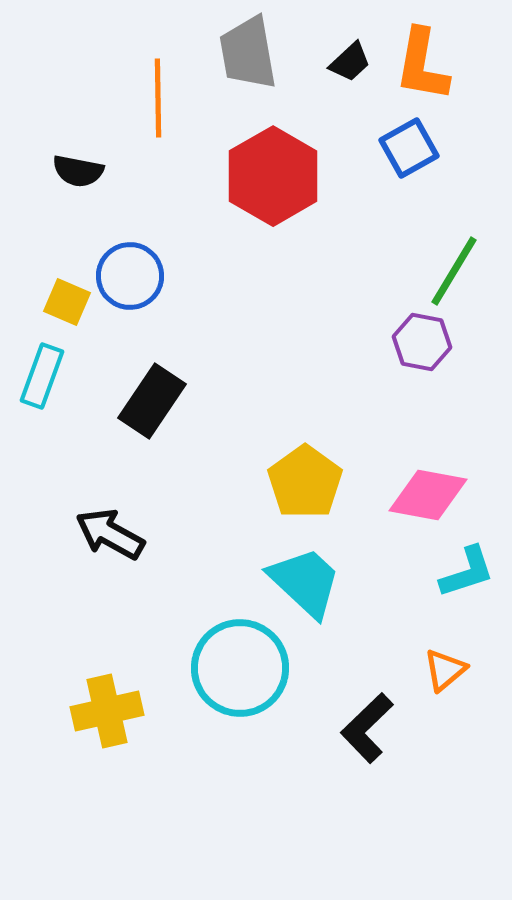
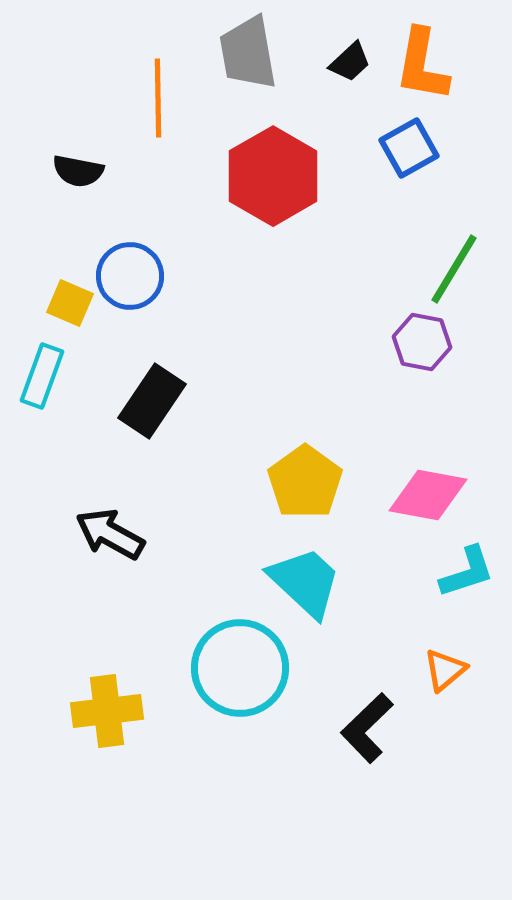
green line: moved 2 px up
yellow square: moved 3 px right, 1 px down
yellow cross: rotated 6 degrees clockwise
